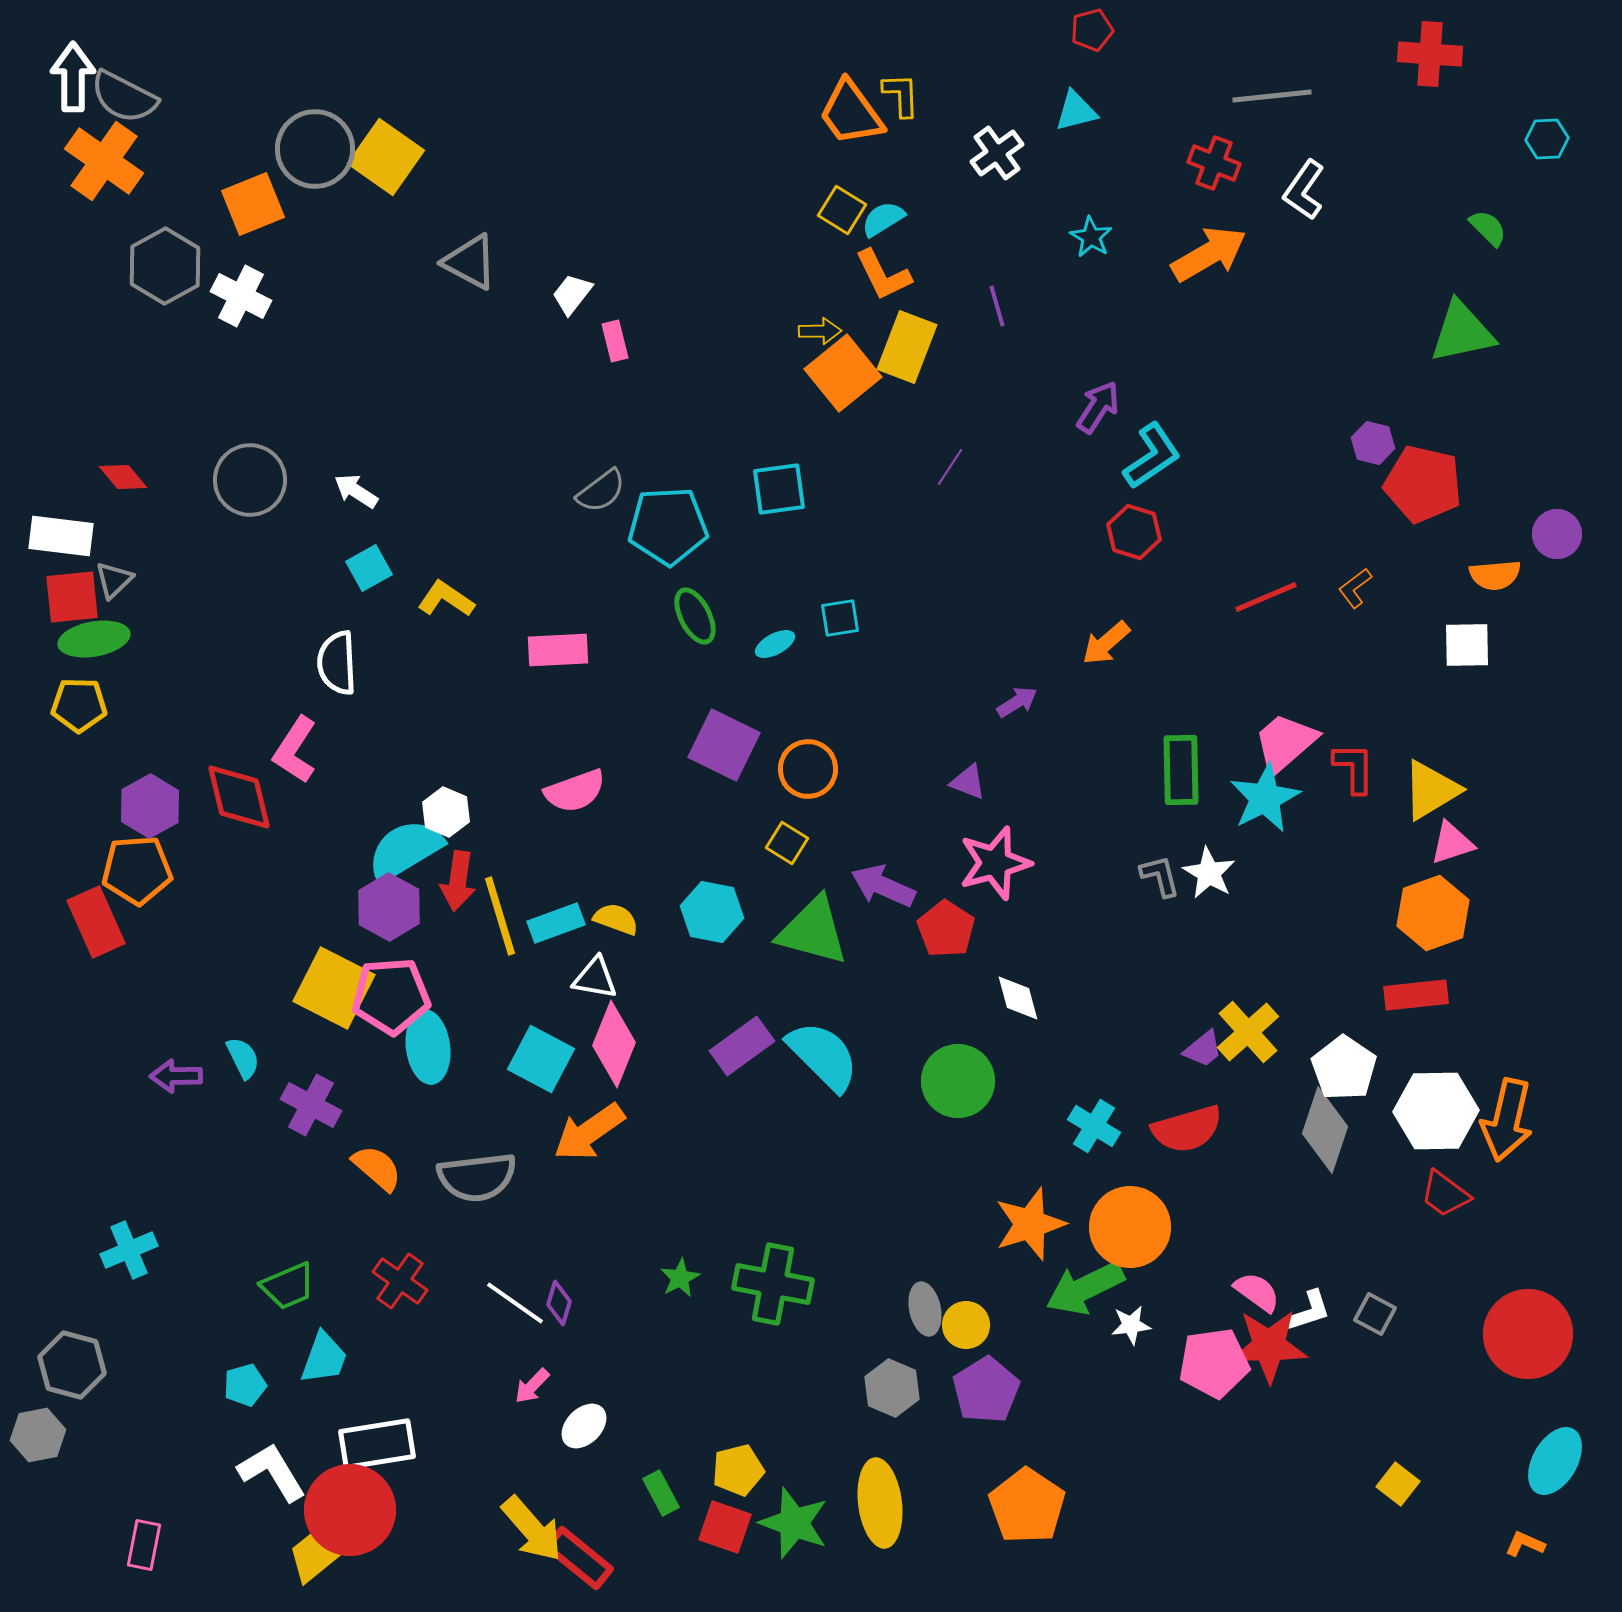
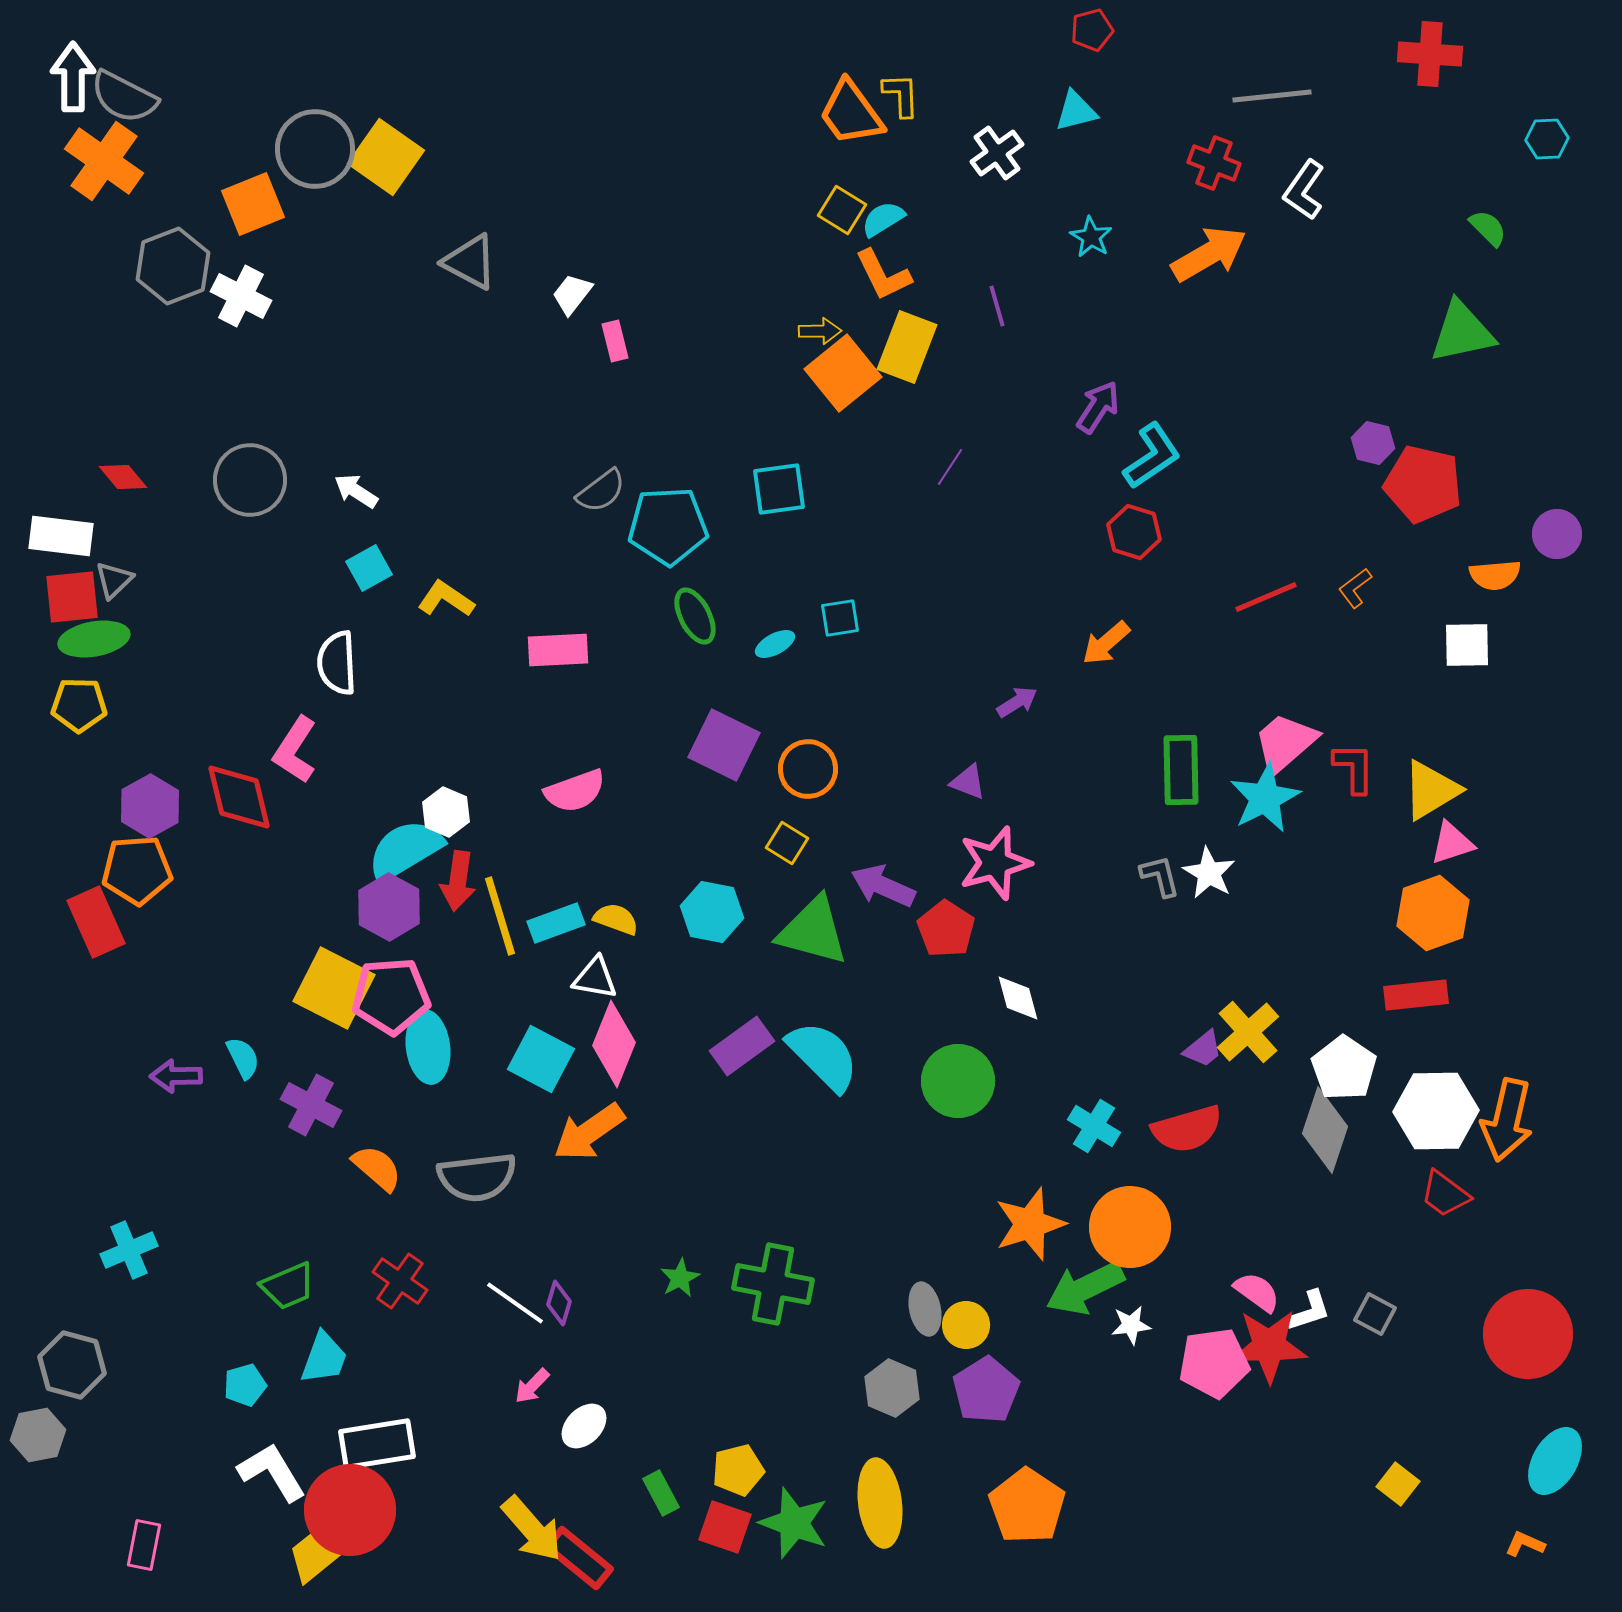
gray hexagon at (165, 266): moved 8 px right; rotated 8 degrees clockwise
